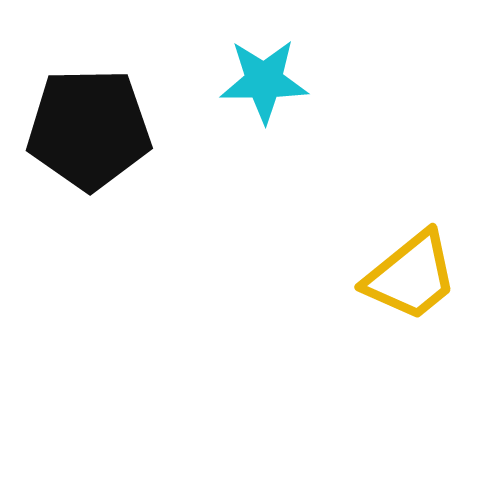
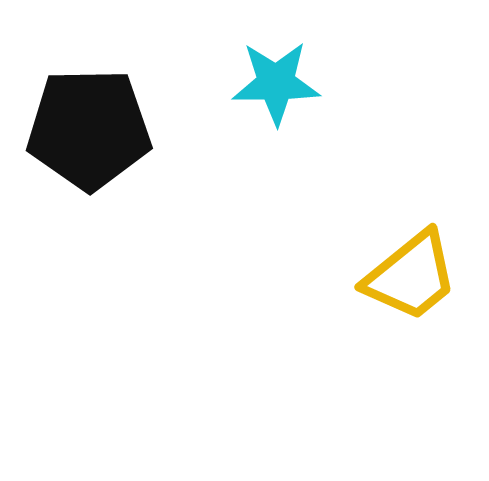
cyan star: moved 12 px right, 2 px down
